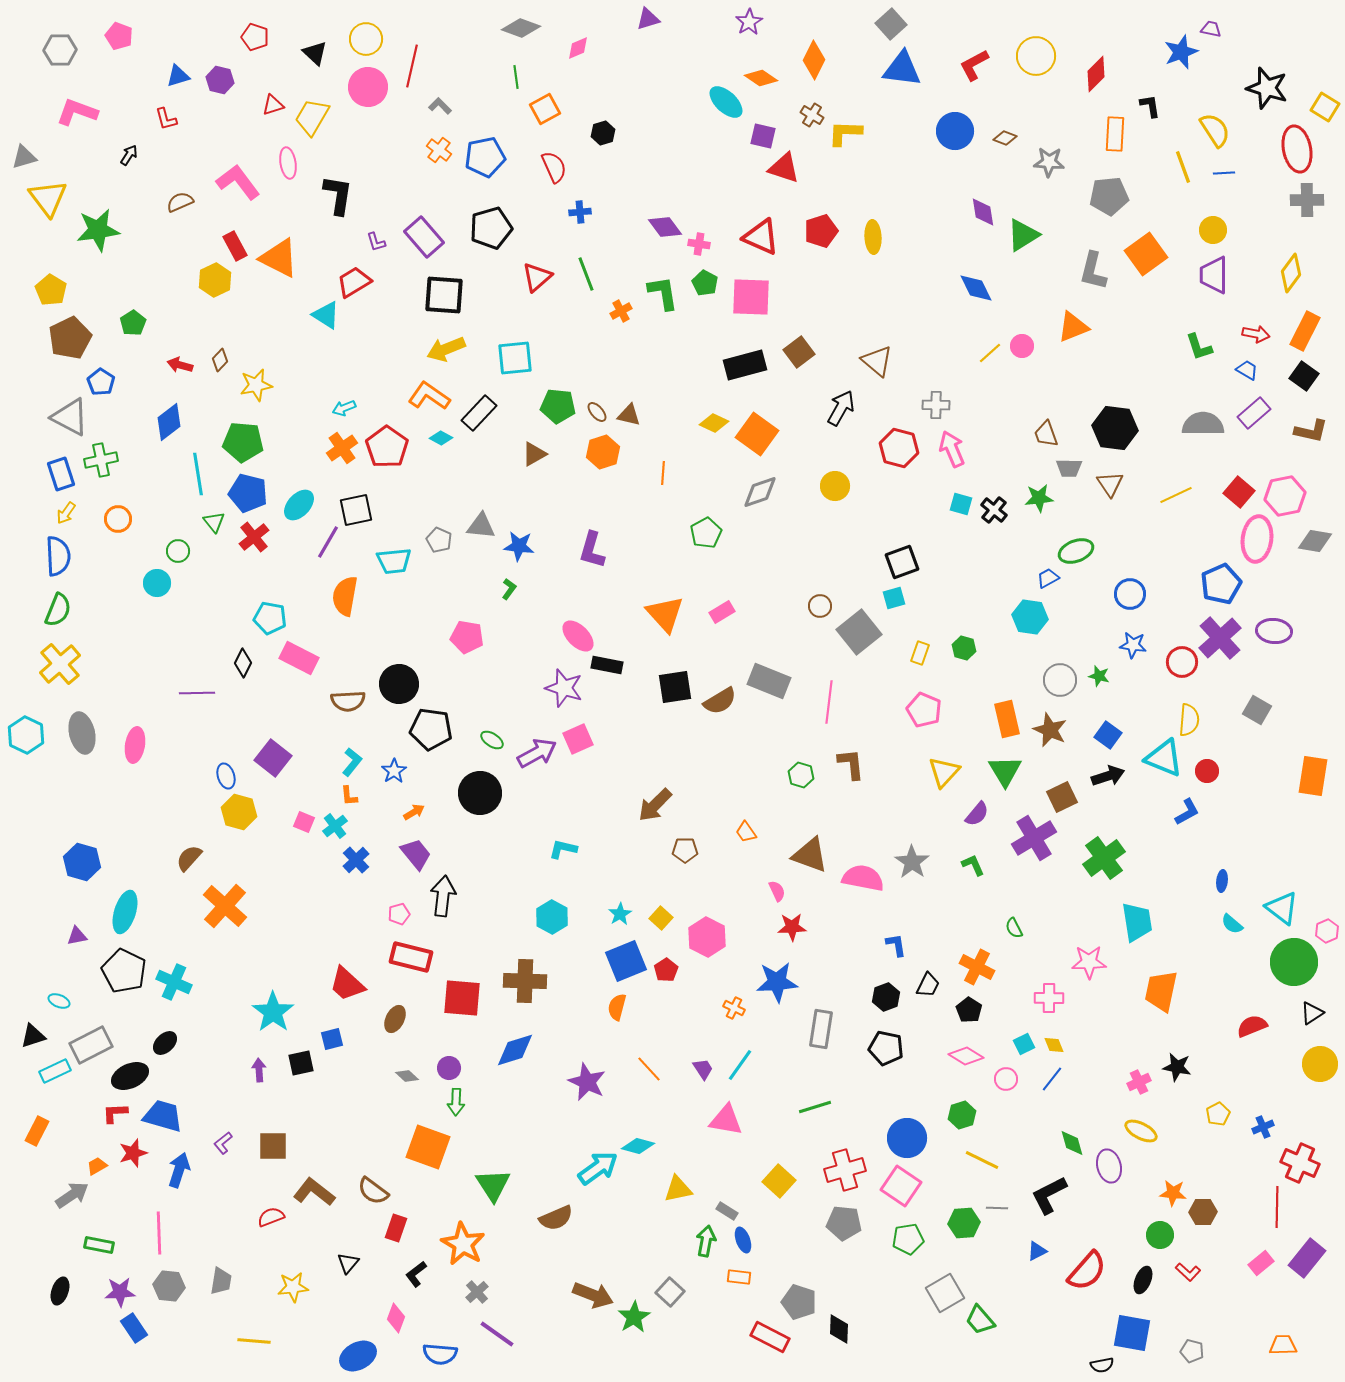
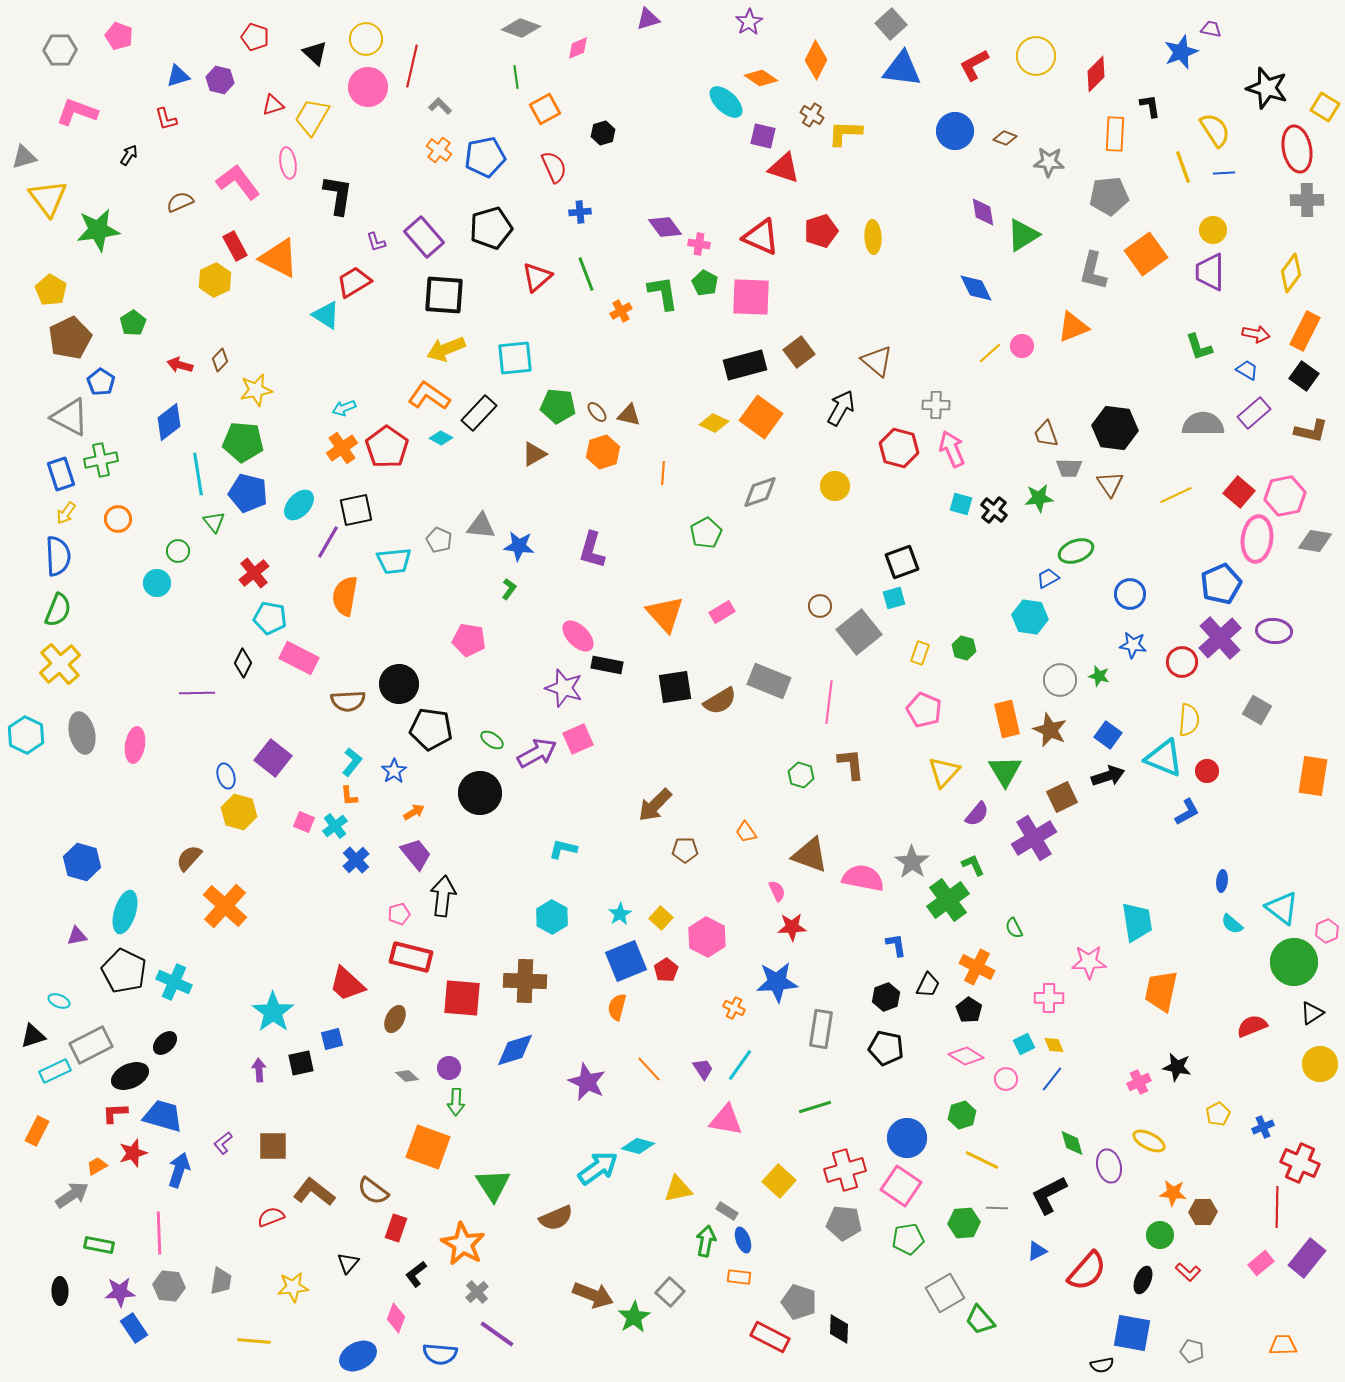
orange diamond at (814, 60): moved 2 px right
purple trapezoid at (1214, 275): moved 4 px left, 3 px up
yellow star at (256, 385): moved 5 px down
orange square at (757, 434): moved 4 px right, 17 px up
red cross at (254, 537): moved 36 px down
pink pentagon at (467, 637): moved 2 px right, 3 px down
green cross at (1104, 858): moved 156 px left, 42 px down
yellow ellipse at (1141, 1131): moved 8 px right, 10 px down
black ellipse at (60, 1291): rotated 20 degrees counterclockwise
